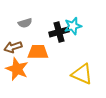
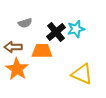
cyan star: moved 3 px right, 3 px down
black cross: moved 3 px left; rotated 24 degrees counterclockwise
brown arrow: rotated 18 degrees clockwise
orange trapezoid: moved 4 px right, 1 px up
orange star: rotated 10 degrees clockwise
